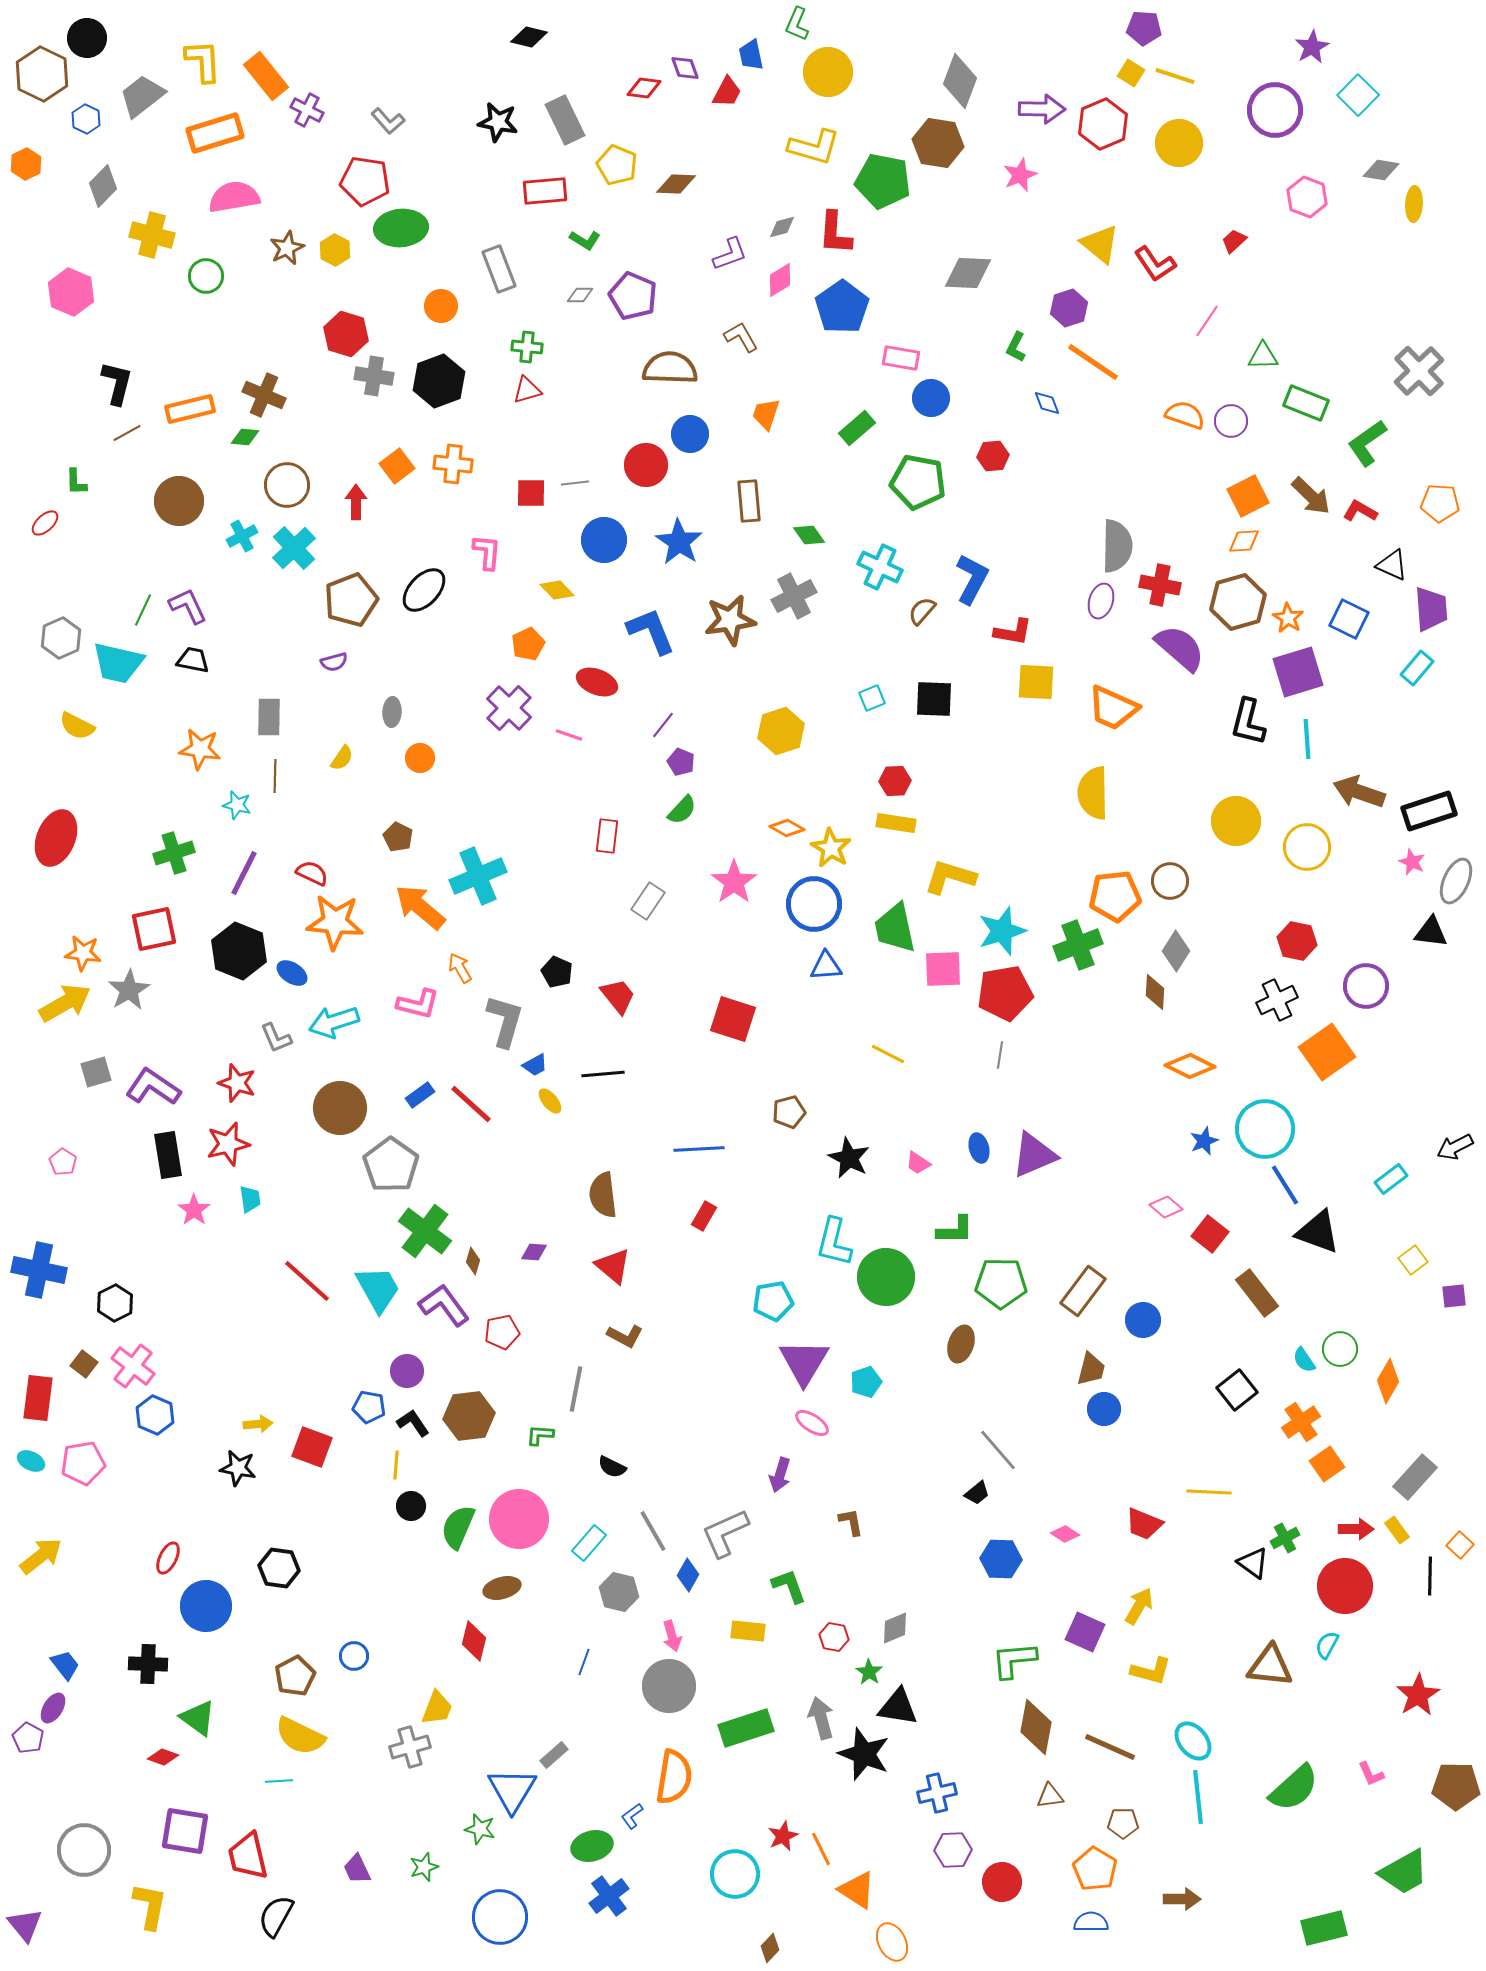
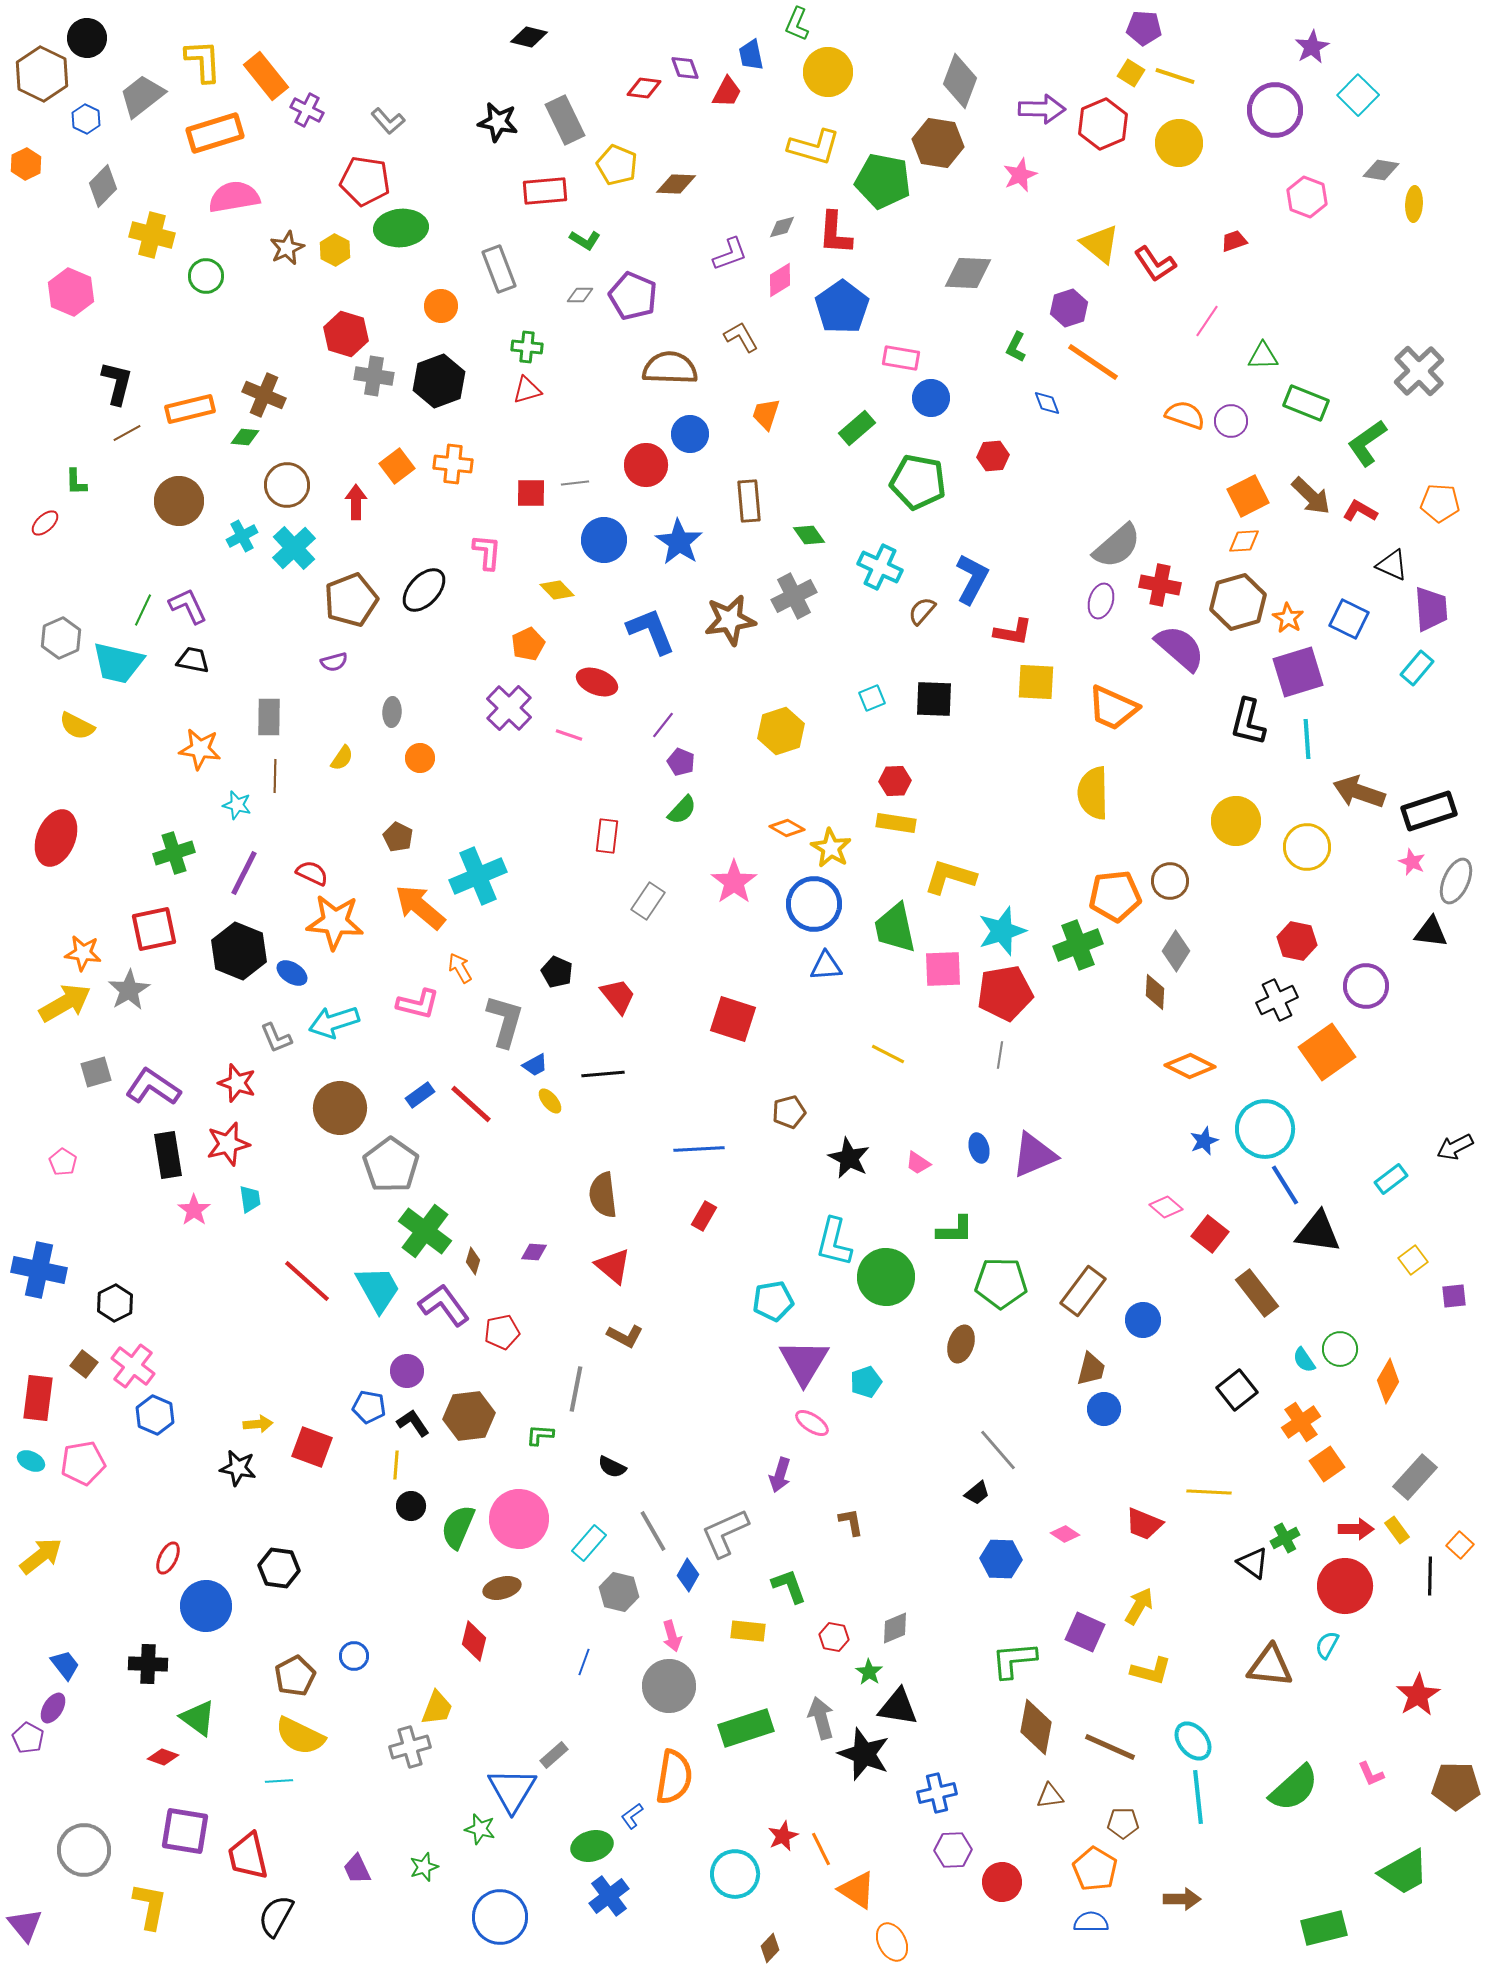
red trapezoid at (1234, 241): rotated 24 degrees clockwise
gray semicircle at (1117, 546): rotated 48 degrees clockwise
black triangle at (1318, 1232): rotated 12 degrees counterclockwise
